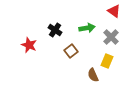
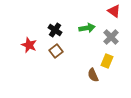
brown square: moved 15 px left
